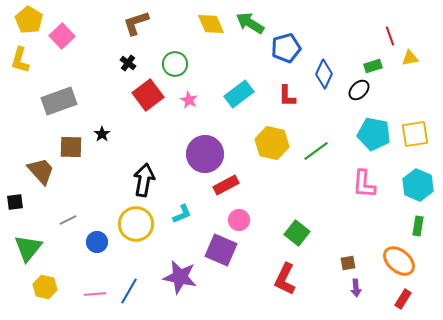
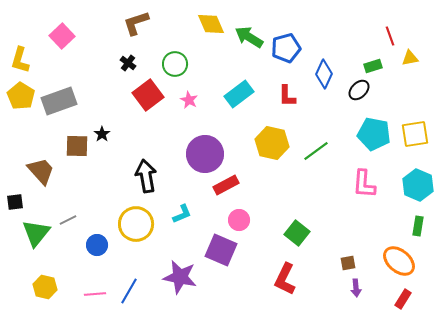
yellow pentagon at (29, 20): moved 8 px left, 76 px down
green arrow at (250, 23): moved 1 px left, 14 px down
brown square at (71, 147): moved 6 px right, 1 px up
black arrow at (144, 180): moved 2 px right, 4 px up; rotated 20 degrees counterclockwise
blue circle at (97, 242): moved 3 px down
green triangle at (28, 248): moved 8 px right, 15 px up
